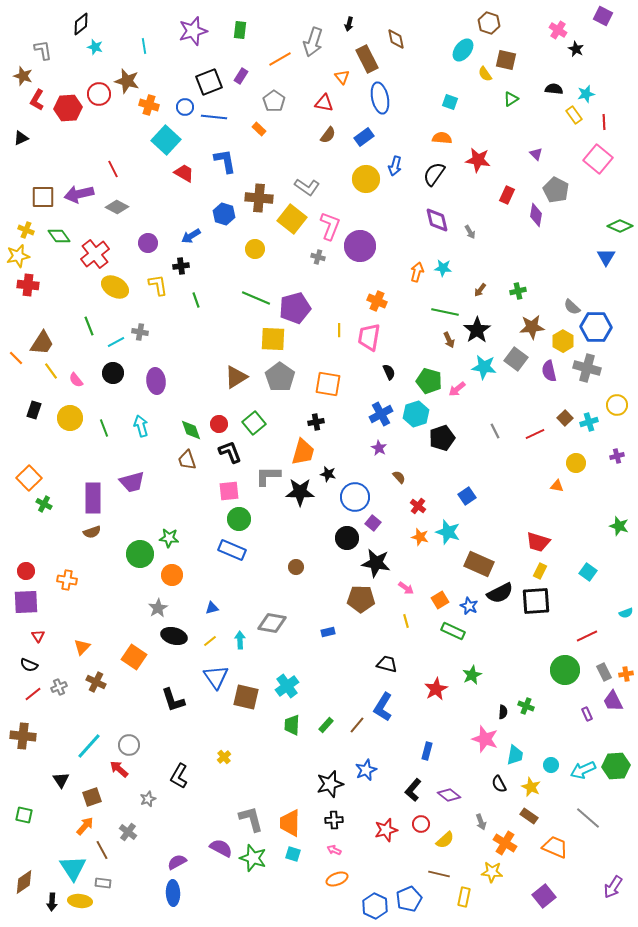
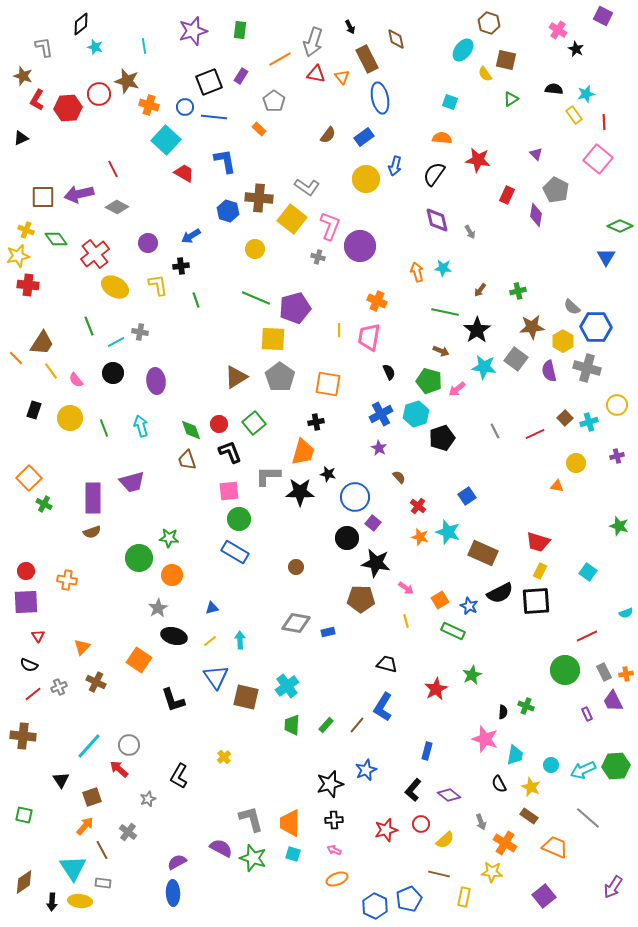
black arrow at (349, 24): moved 1 px right, 3 px down; rotated 40 degrees counterclockwise
gray L-shape at (43, 50): moved 1 px right, 3 px up
red triangle at (324, 103): moved 8 px left, 29 px up
blue hexagon at (224, 214): moved 4 px right, 3 px up
green diamond at (59, 236): moved 3 px left, 3 px down
orange arrow at (417, 272): rotated 30 degrees counterclockwise
brown arrow at (449, 340): moved 8 px left, 11 px down; rotated 42 degrees counterclockwise
blue rectangle at (232, 550): moved 3 px right, 2 px down; rotated 8 degrees clockwise
green circle at (140, 554): moved 1 px left, 4 px down
brown rectangle at (479, 564): moved 4 px right, 11 px up
gray diamond at (272, 623): moved 24 px right
orange square at (134, 657): moved 5 px right, 3 px down
